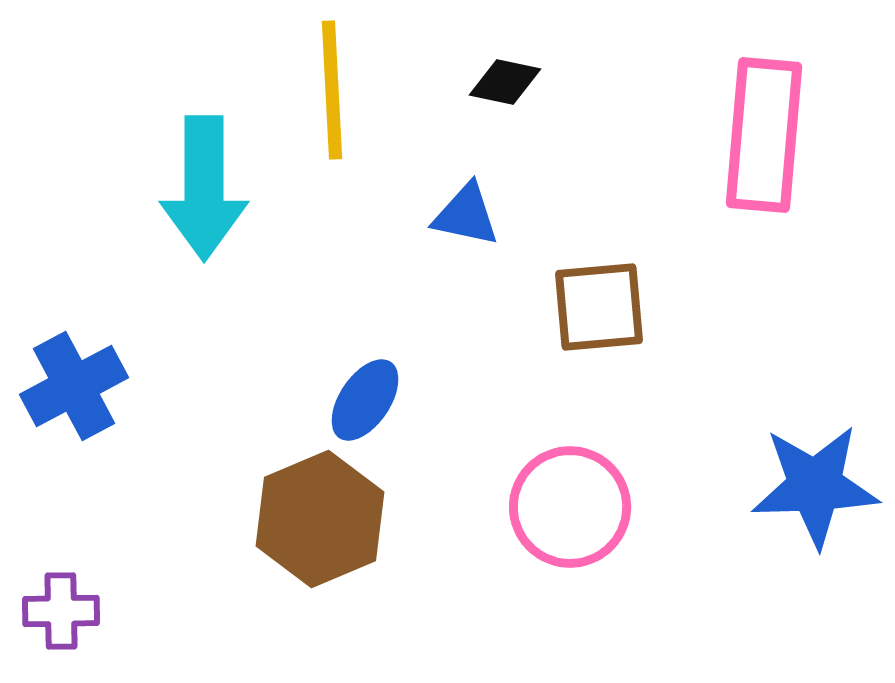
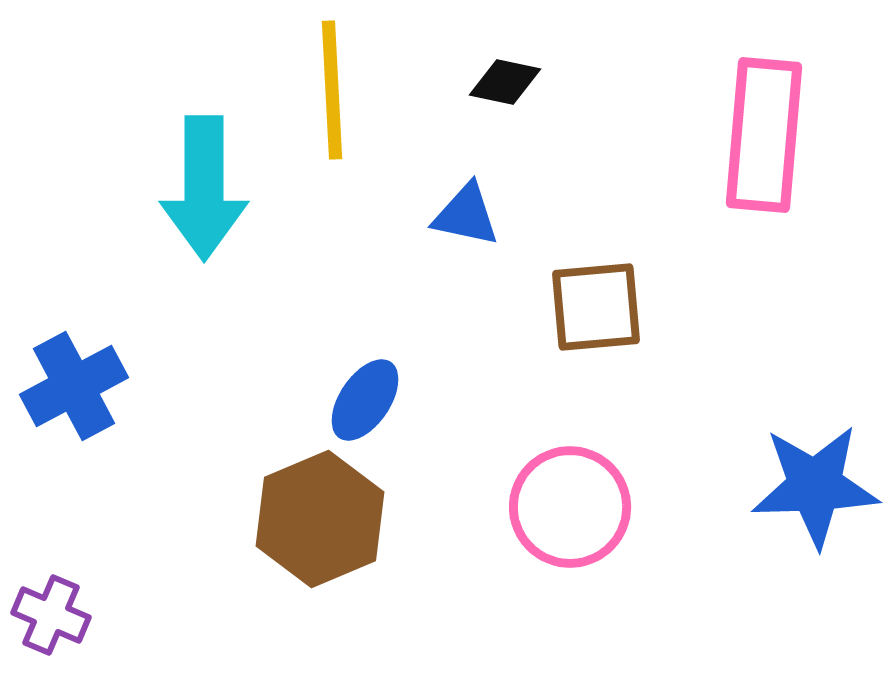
brown square: moved 3 px left
purple cross: moved 10 px left, 4 px down; rotated 24 degrees clockwise
